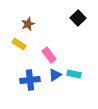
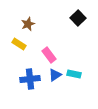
blue cross: moved 1 px up
